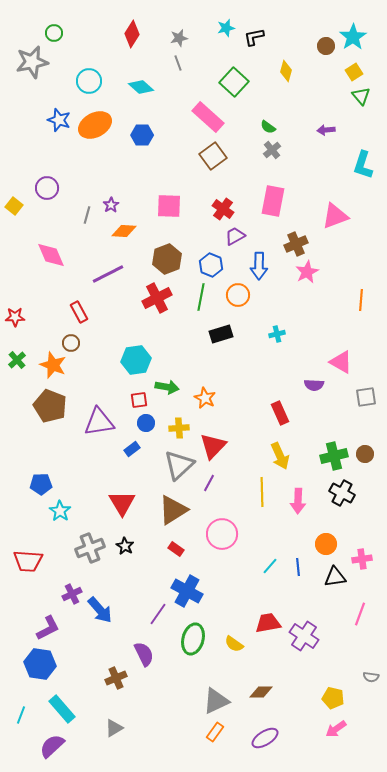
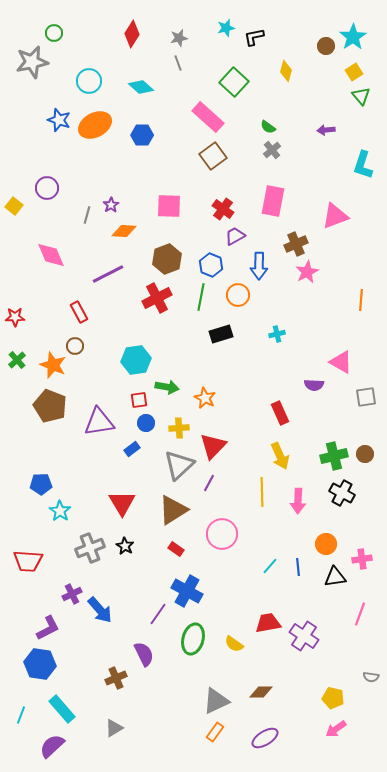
brown circle at (71, 343): moved 4 px right, 3 px down
